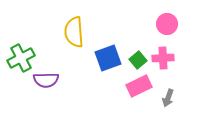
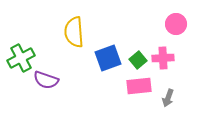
pink circle: moved 9 px right
purple semicircle: rotated 20 degrees clockwise
pink rectangle: rotated 20 degrees clockwise
